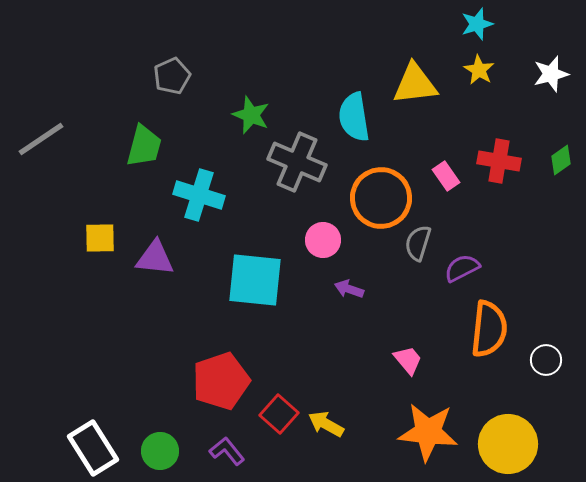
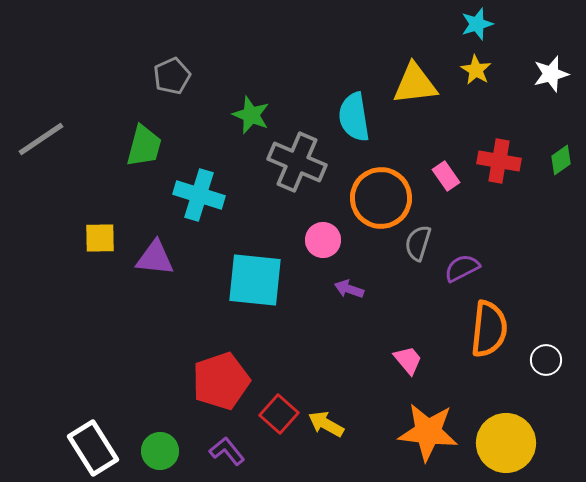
yellow star: moved 3 px left
yellow circle: moved 2 px left, 1 px up
